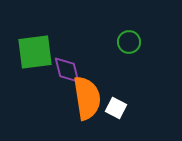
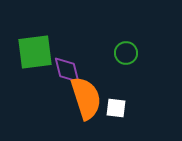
green circle: moved 3 px left, 11 px down
orange semicircle: moved 1 px left; rotated 9 degrees counterclockwise
white square: rotated 20 degrees counterclockwise
